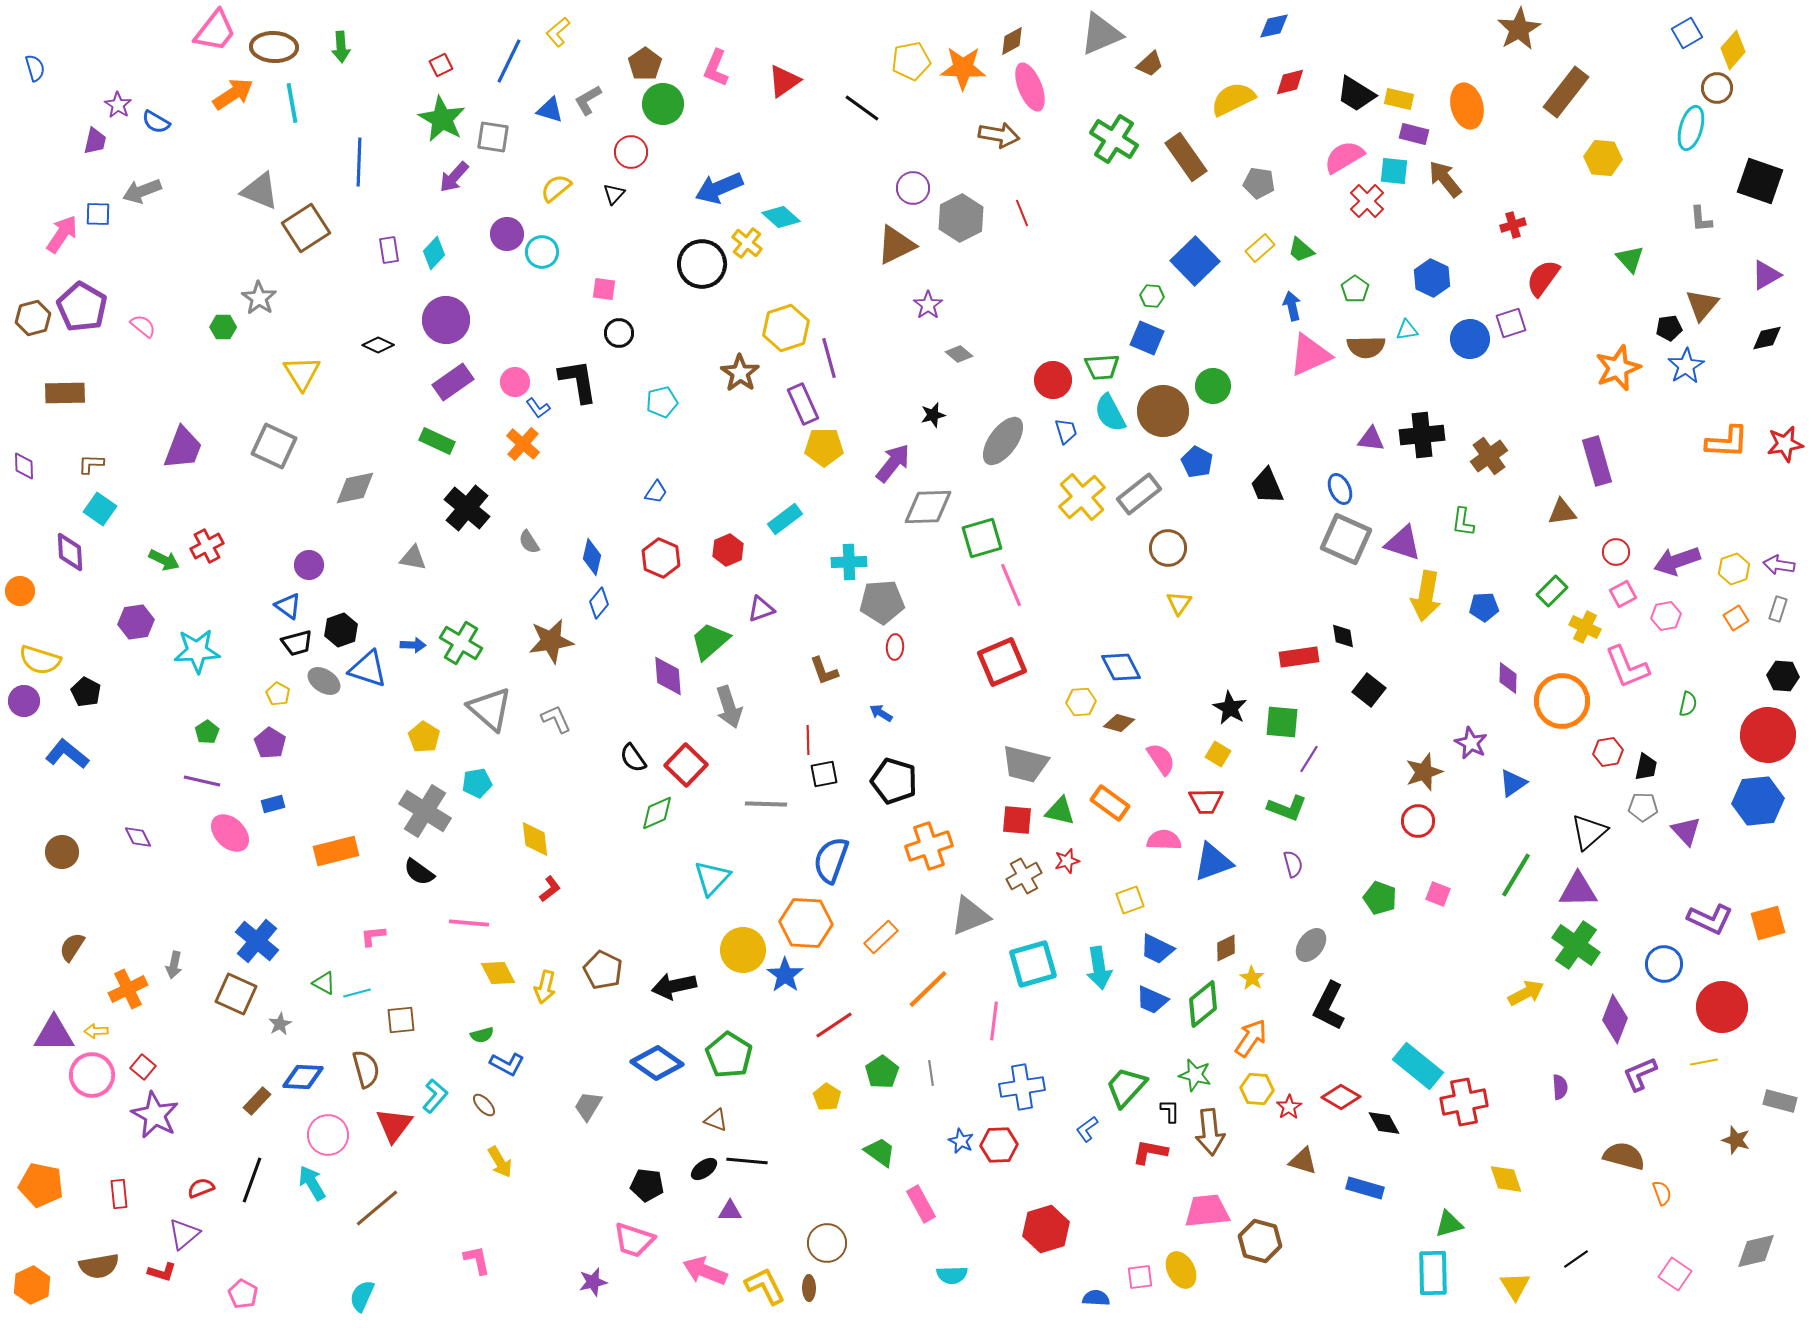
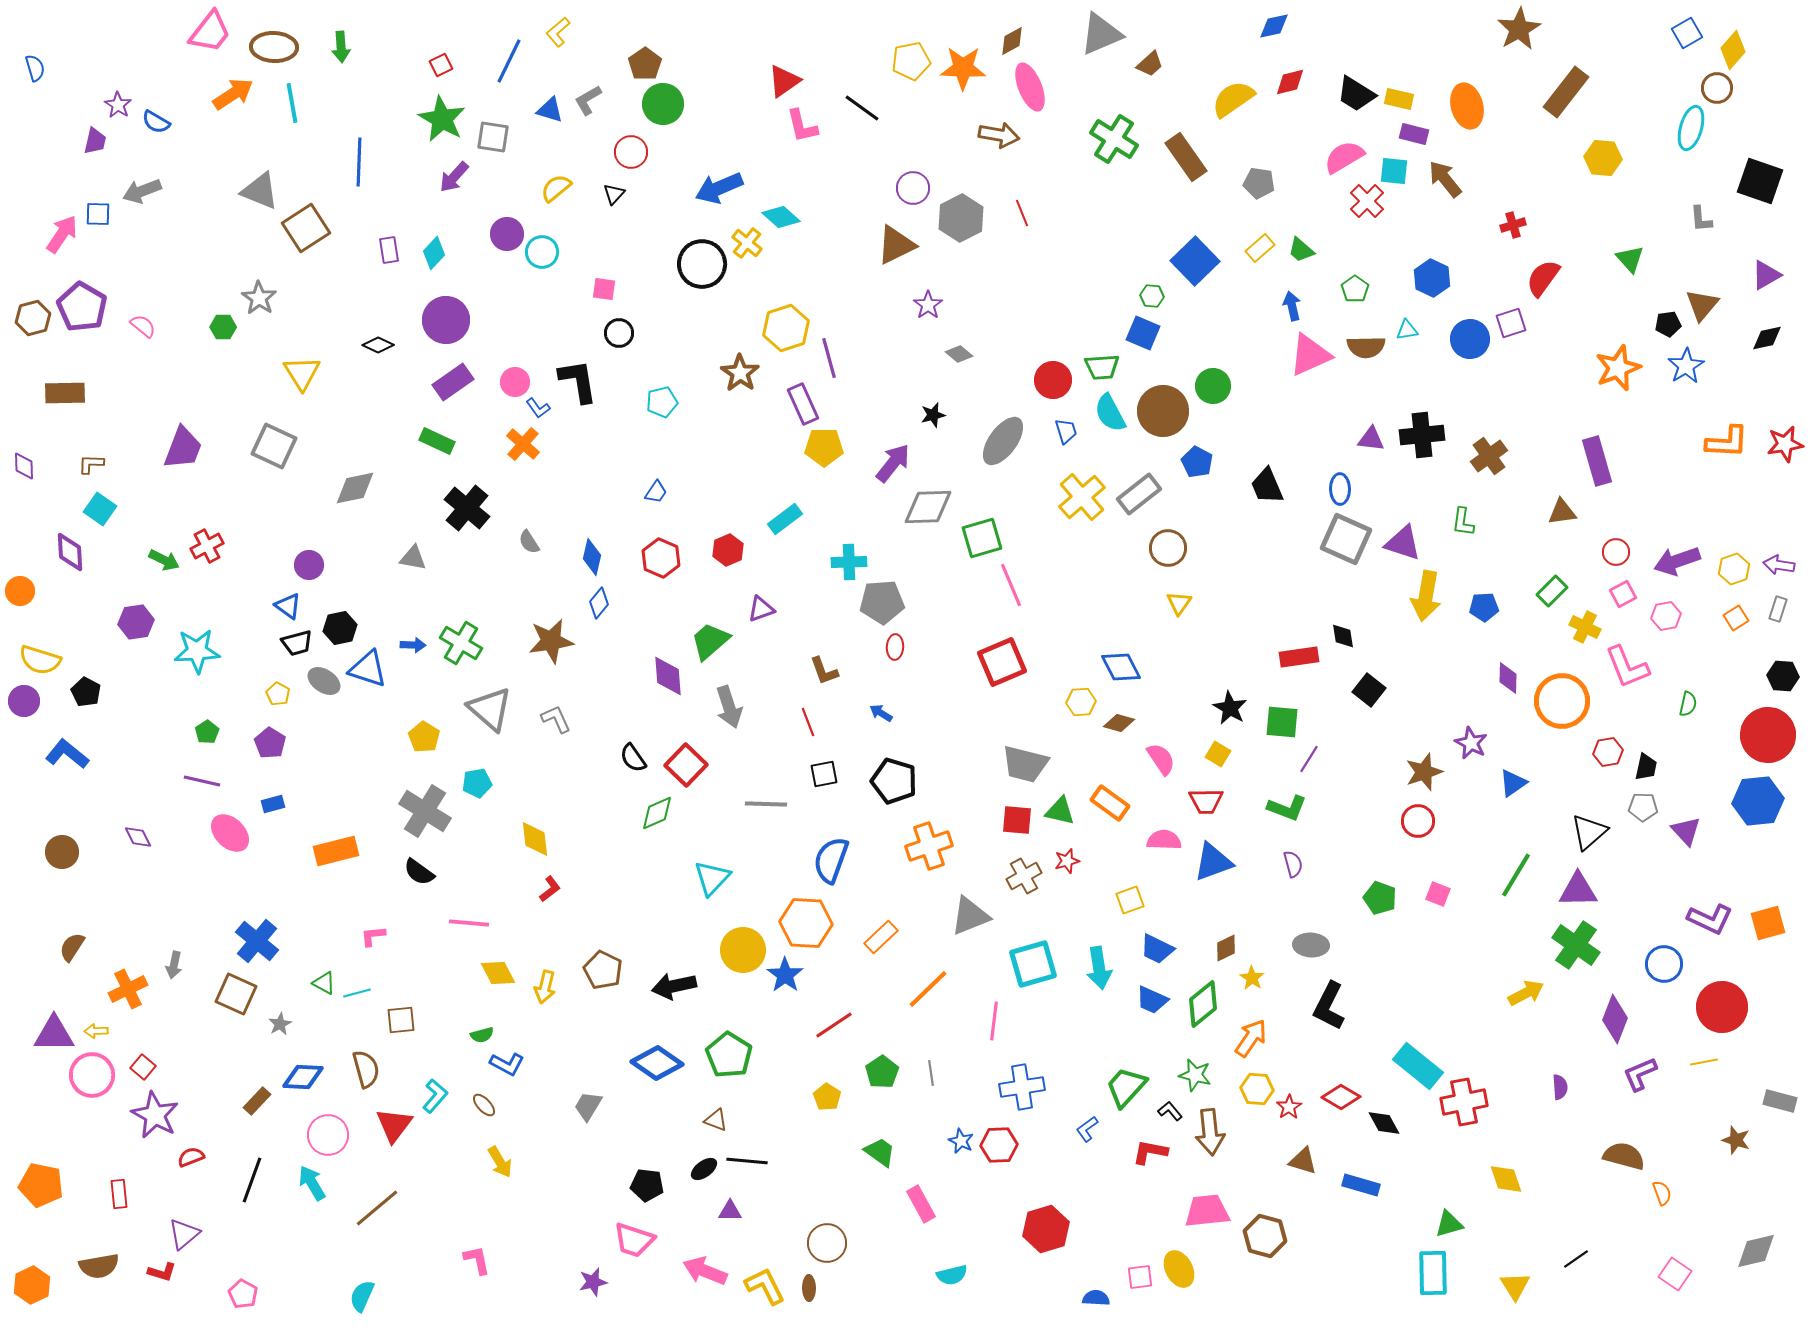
pink trapezoid at (215, 31): moved 5 px left, 1 px down
pink L-shape at (716, 68): moved 86 px right, 58 px down; rotated 36 degrees counterclockwise
yellow semicircle at (1233, 99): rotated 9 degrees counterclockwise
black pentagon at (1669, 328): moved 1 px left, 4 px up
blue square at (1147, 338): moved 4 px left, 5 px up
blue ellipse at (1340, 489): rotated 24 degrees clockwise
black hexagon at (341, 630): moved 1 px left, 2 px up; rotated 8 degrees clockwise
red line at (808, 740): moved 18 px up; rotated 20 degrees counterclockwise
gray ellipse at (1311, 945): rotated 56 degrees clockwise
black L-shape at (1170, 1111): rotated 40 degrees counterclockwise
red semicircle at (201, 1188): moved 10 px left, 31 px up
blue rectangle at (1365, 1188): moved 4 px left, 3 px up
brown hexagon at (1260, 1241): moved 5 px right, 5 px up
yellow ellipse at (1181, 1270): moved 2 px left, 1 px up
cyan semicircle at (952, 1275): rotated 12 degrees counterclockwise
